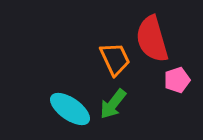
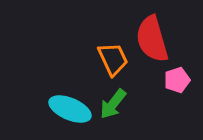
orange trapezoid: moved 2 px left
cyan ellipse: rotated 12 degrees counterclockwise
